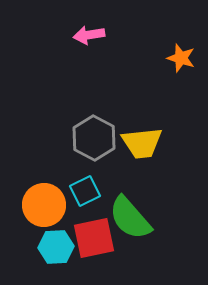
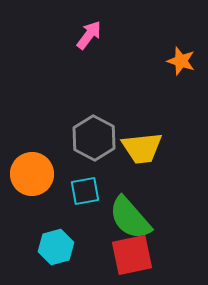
pink arrow: rotated 136 degrees clockwise
orange star: moved 3 px down
yellow trapezoid: moved 5 px down
cyan square: rotated 16 degrees clockwise
orange circle: moved 12 px left, 31 px up
red square: moved 38 px right, 17 px down
cyan hexagon: rotated 12 degrees counterclockwise
